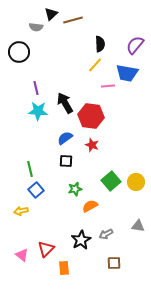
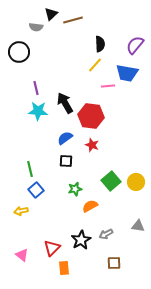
red triangle: moved 6 px right, 1 px up
